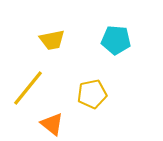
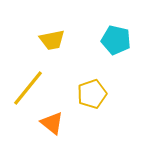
cyan pentagon: rotated 8 degrees clockwise
yellow pentagon: rotated 8 degrees counterclockwise
orange triangle: moved 1 px up
